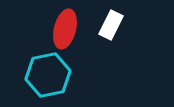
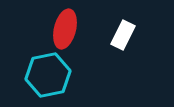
white rectangle: moved 12 px right, 10 px down
